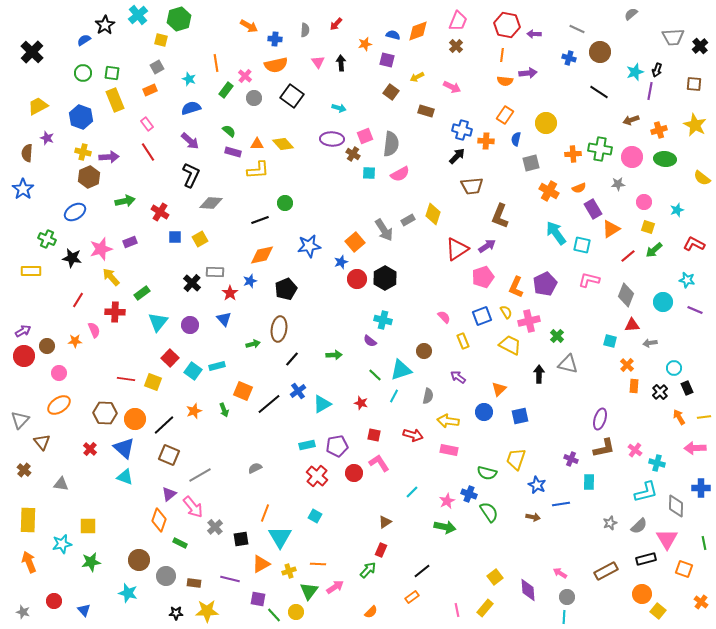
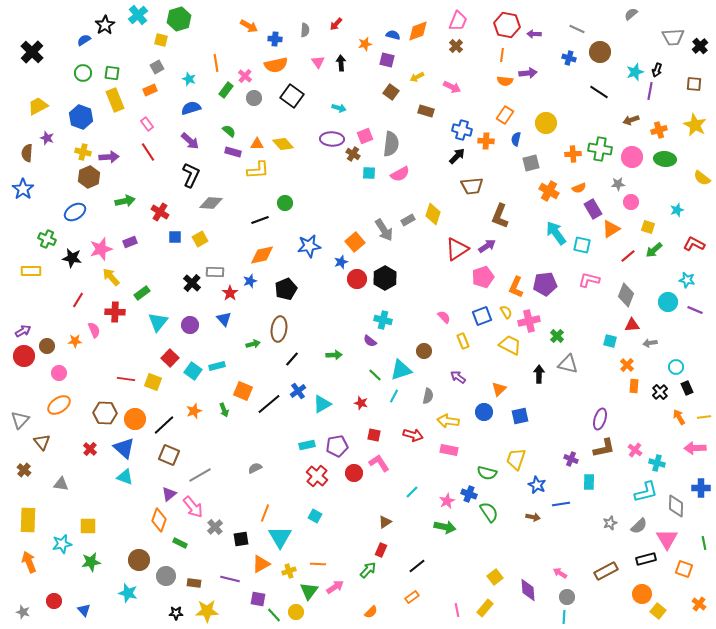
pink circle at (644, 202): moved 13 px left
purple pentagon at (545, 284): rotated 20 degrees clockwise
cyan circle at (663, 302): moved 5 px right
cyan circle at (674, 368): moved 2 px right, 1 px up
black line at (422, 571): moved 5 px left, 5 px up
orange cross at (701, 602): moved 2 px left, 2 px down
